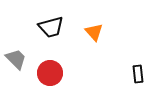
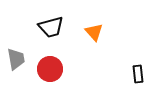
gray trapezoid: rotated 35 degrees clockwise
red circle: moved 4 px up
